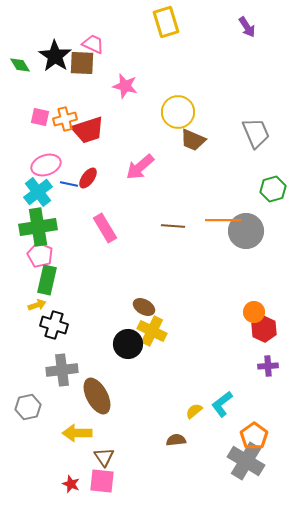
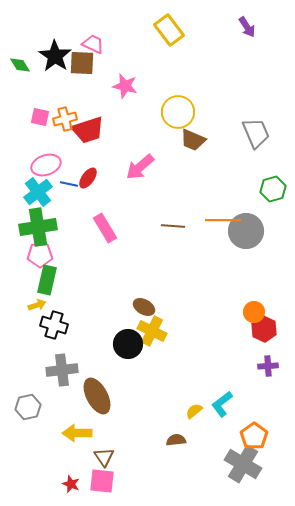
yellow rectangle at (166, 22): moved 3 px right, 8 px down; rotated 20 degrees counterclockwise
pink pentagon at (40, 255): rotated 25 degrees counterclockwise
gray cross at (246, 461): moved 3 px left, 3 px down
